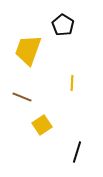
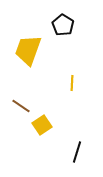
brown line: moved 1 px left, 9 px down; rotated 12 degrees clockwise
